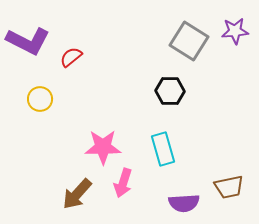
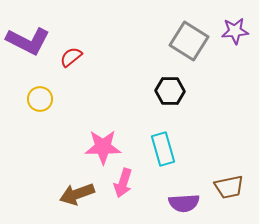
brown arrow: rotated 28 degrees clockwise
